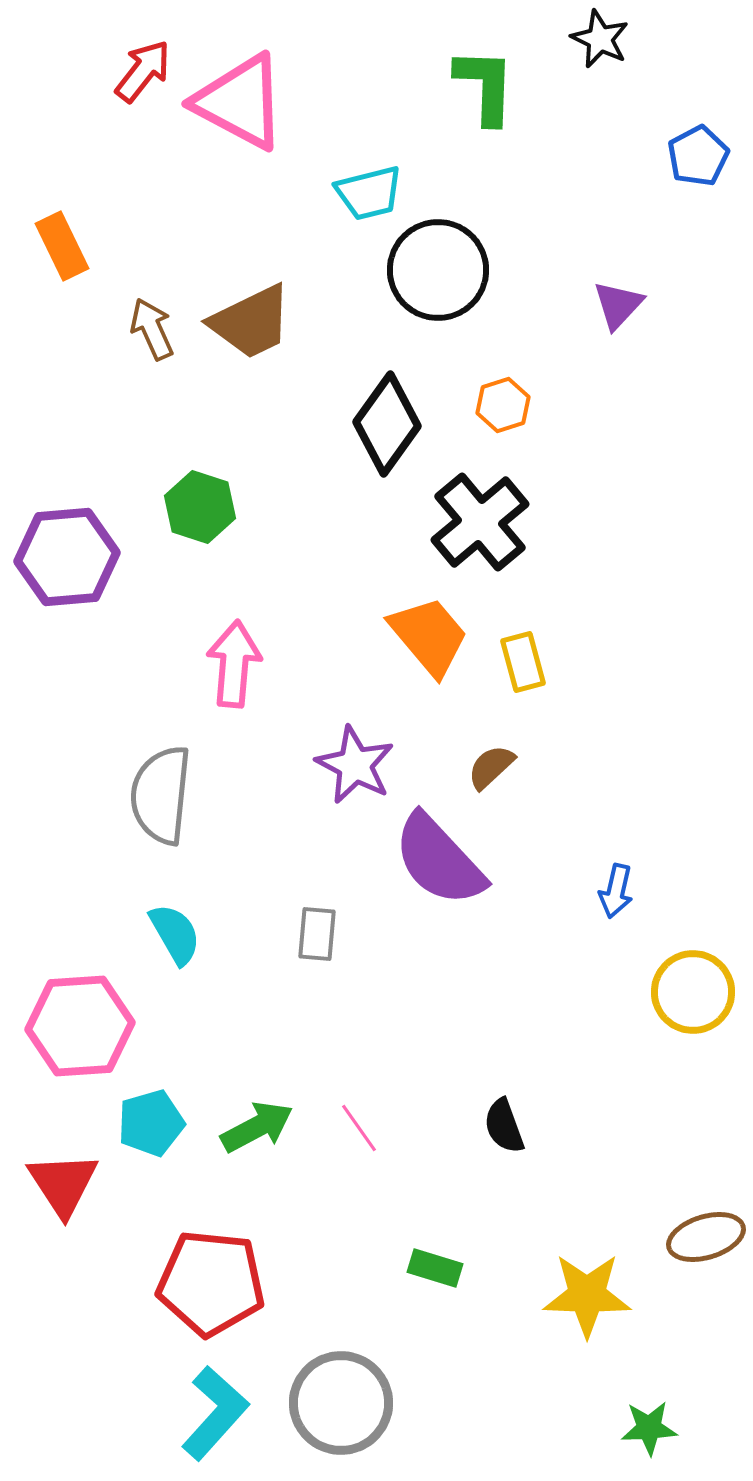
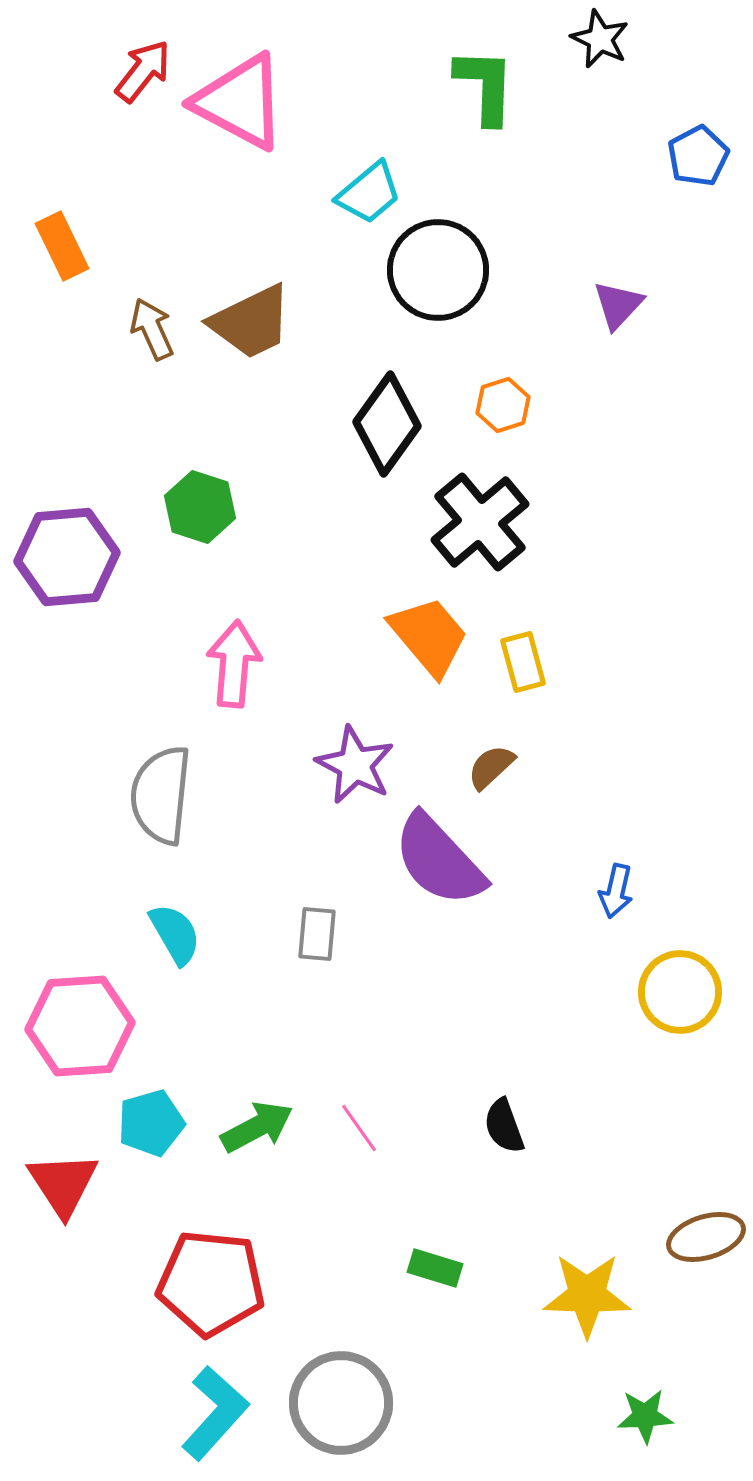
cyan trapezoid: rotated 26 degrees counterclockwise
yellow circle: moved 13 px left
green star: moved 4 px left, 12 px up
